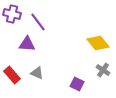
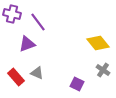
purple triangle: rotated 24 degrees counterclockwise
red rectangle: moved 4 px right, 2 px down
